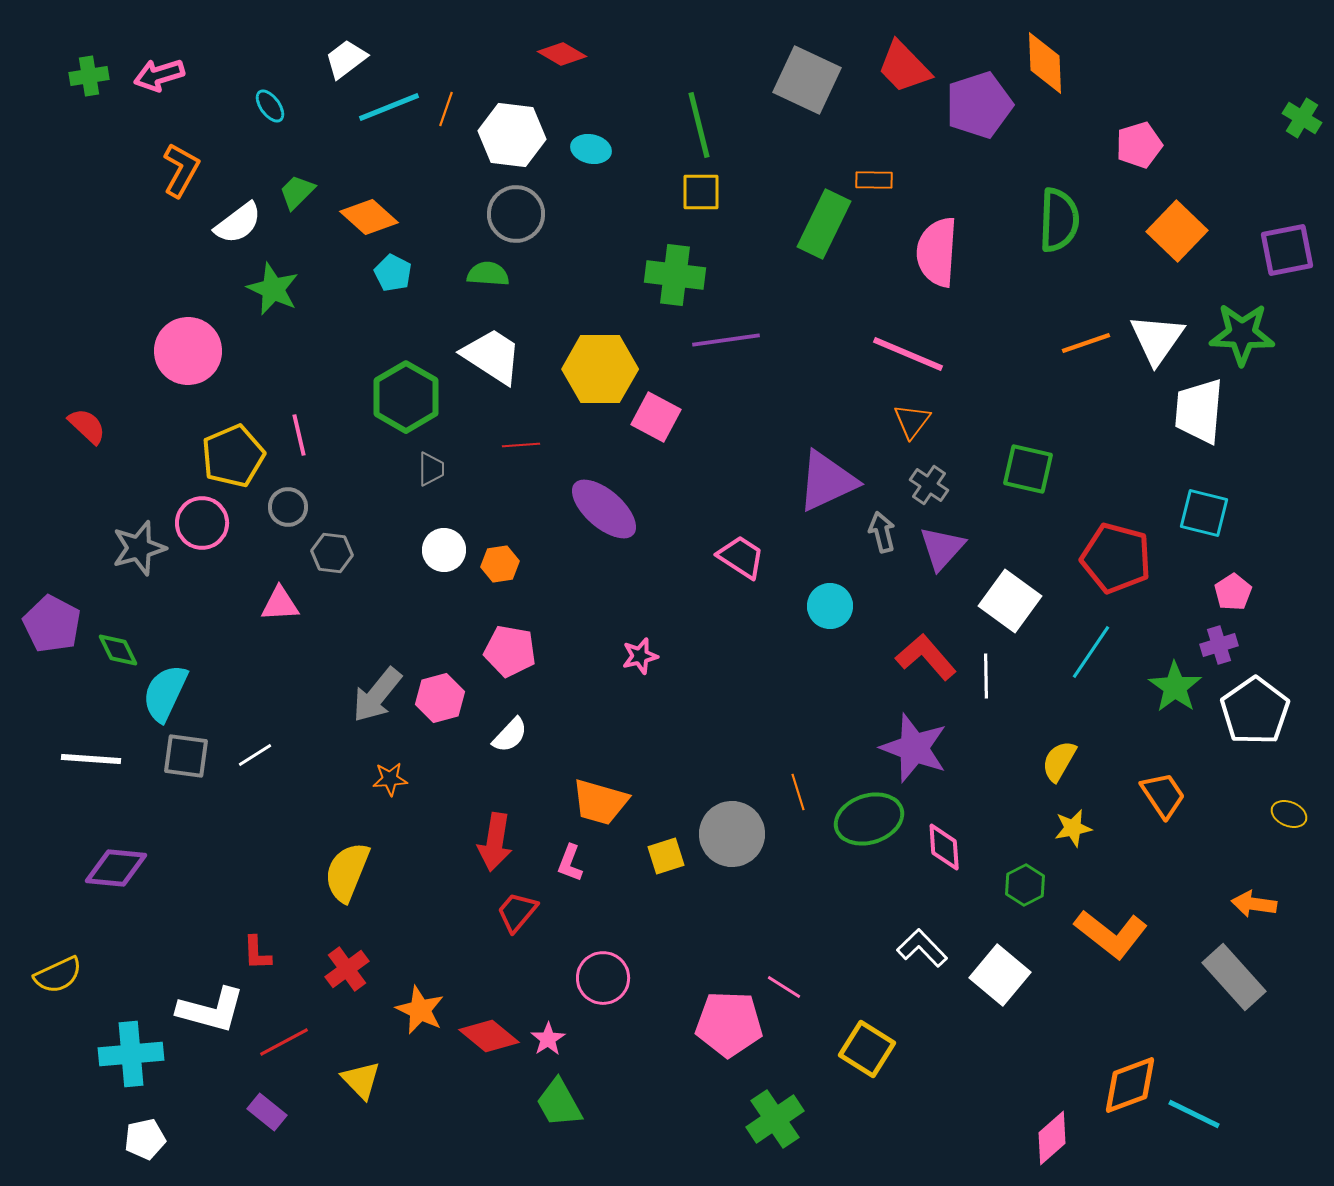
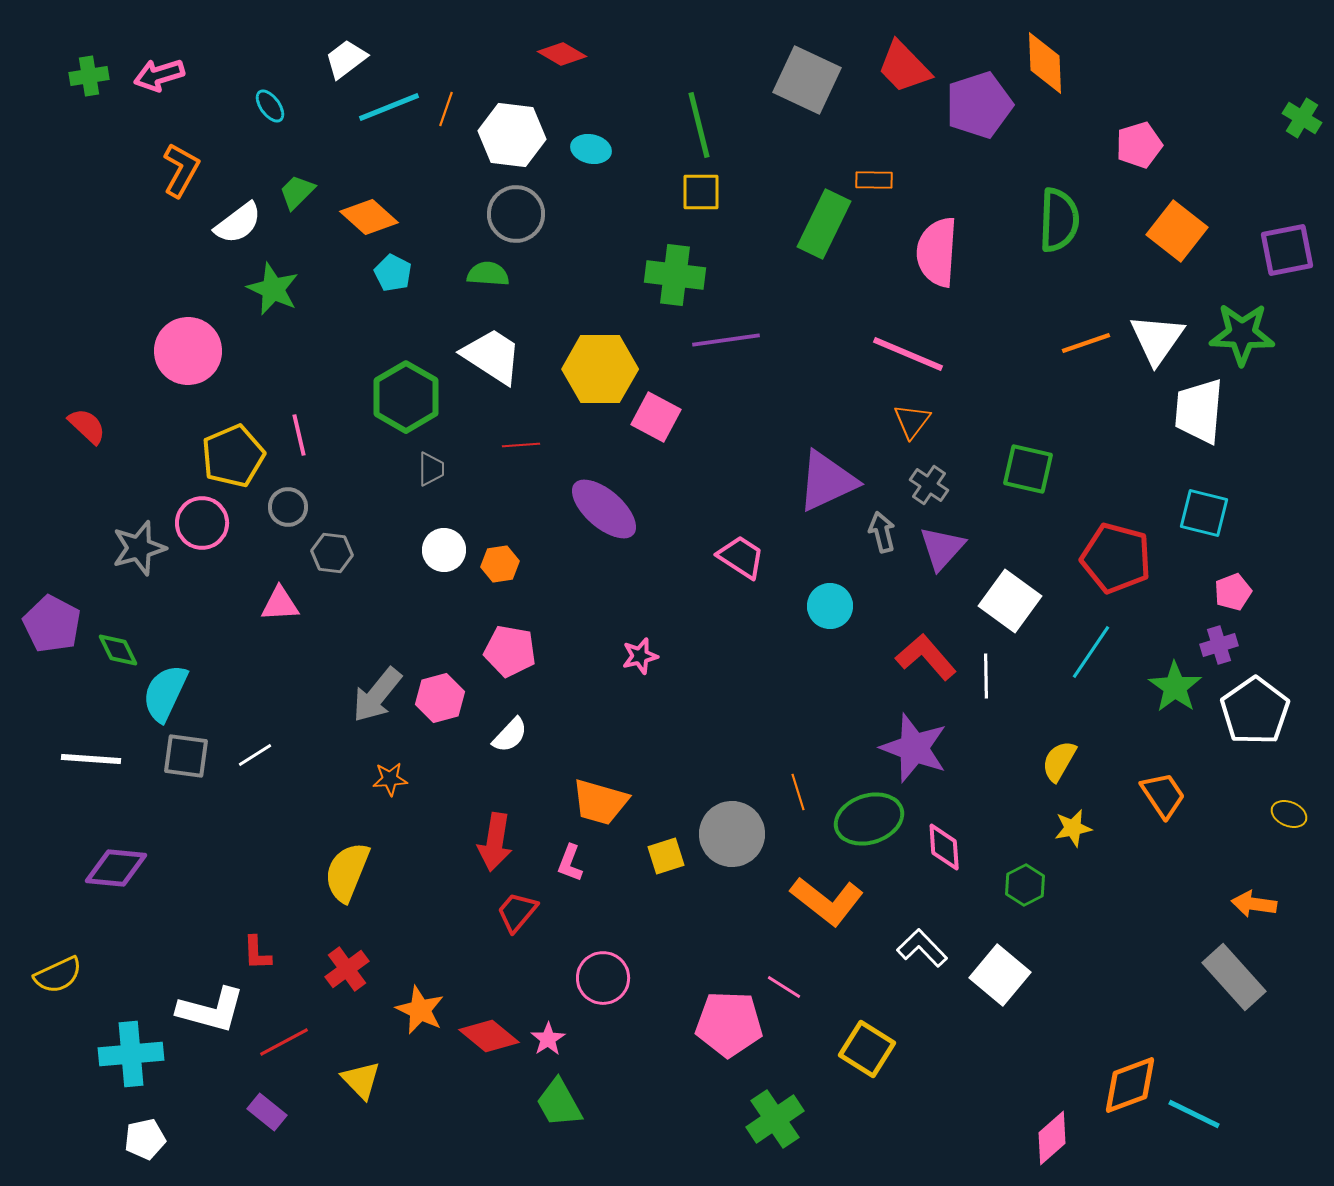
orange square at (1177, 231): rotated 6 degrees counterclockwise
pink pentagon at (1233, 592): rotated 12 degrees clockwise
orange L-shape at (1111, 934): moved 284 px left, 33 px up
